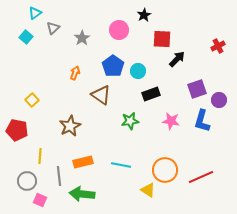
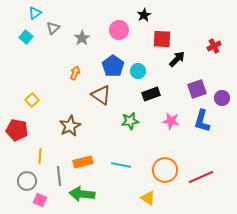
red cross: moved 4 px left
purple circle: moved 3 px right, 2 px up
yellow triangle: moved 8 px down
